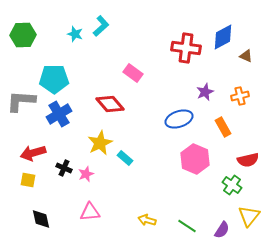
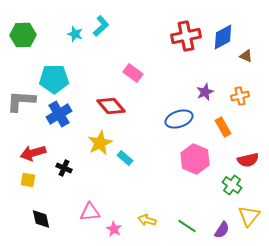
red cross: moved 12 px up; rotated 20 degrees counterclockwise
red diamond: moved 1 px right, 2 px down
pink star: moved 28 px right, 55 px down; rotated 21 degrees counterclockwise
